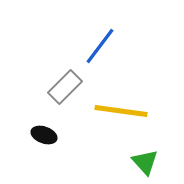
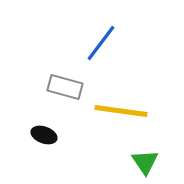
blue line: moved 1 px right, 3 px up
gray rectangle: rotated 60 degrees clockwise
green triangle: rotated 8 degrees clockwise
